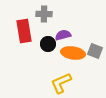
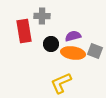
gray cross: moved 2 px left, 2 px down
purple semicircle: moved 10 px right, 1 px down
black circle: moved 3 px right
